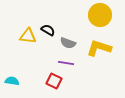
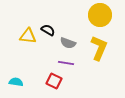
yellow L-shape: rotated 95 degrees clockwise
cyan semicircle: moved 4 px right, 1 px down
